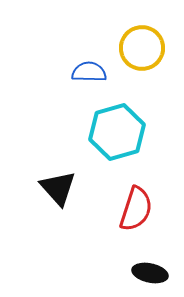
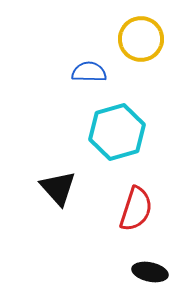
yellow circle: moved 1 px left, 9 px up
black ellipse: moved 1 px up
